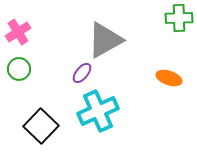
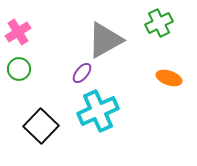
green cross: moved 20 px left, 5 px down; rotated 24 degrees counterclockwise
